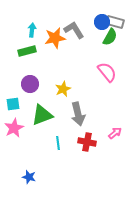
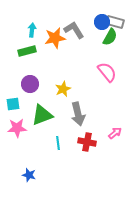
pink star: moved 3 px right; rotated 24 degrees clockwise
blue star: moved 2 px up
